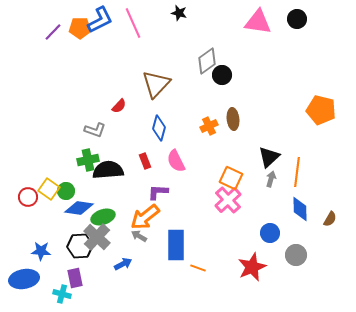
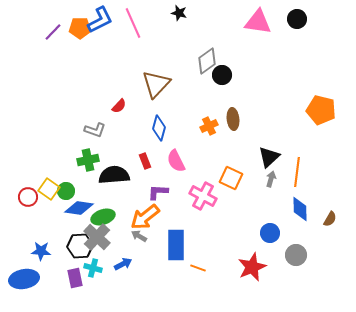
black semicircle at (108, 170): moved 6 px right, 5 px down
pink cross at (228, 200): moved 25 px left, 4 px up; rotated 20 degrees counterclockwise
cyan cross at (62, 294): moved 31 px right, 26 px up
